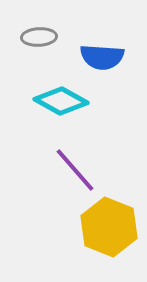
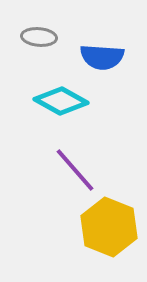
gray ellipse: rotated 8 degrees clockwise
